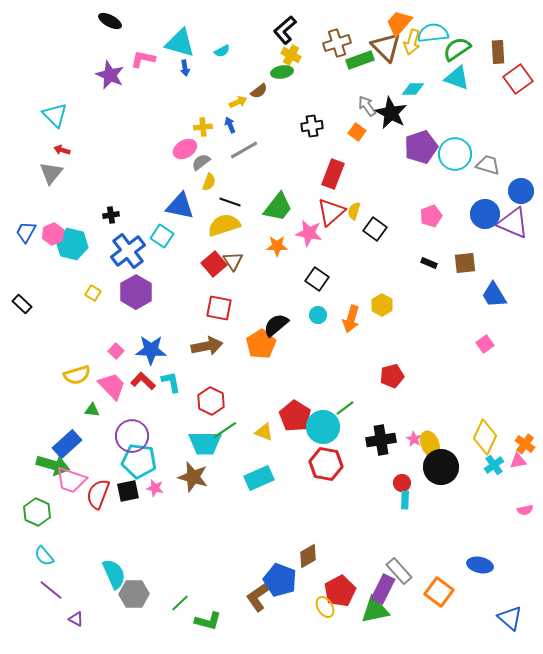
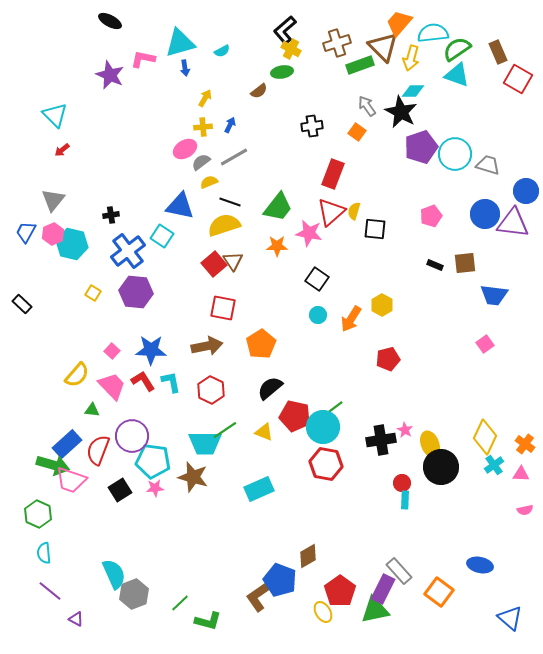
yellow arrow at (412, 42): moved 1 px left, 16 px down
cyan triangle at (180, 43): rotated 32 degrees counterclockwise
brown triangle at (386, 47): moved 3 px left
brown rectangle at (498, 52): rotated 20 degrees counterclockwise
yellow cross at (291, 55): moved 6 px up
green rectangle at (360, 60): moved 5 px down
cyan triangle at (457, 78): moved 3 px up
red square at (518, 79): rotated 24 degrees counterclockwise
cyan diamond at (413, 89): moved 2 px down
yellow arrow at (238, 102): moved 33 px left, 4 px up; rotated 36 degrees counterclockwise
black star at (391, 113): moved 10 px right, 1 px up
blue arrow at (230, 125): rotated 49 degrees clockwise
red arrow at (62, 150): rotated 56 degrees counterclockwise
gray line at (244, 150): moved 10 px left, 7 px down
gray triangle at (51, 173): moved 2 px right, 27 px down
yellow semicircle at (209, 182): rotated 132 degrees counterclockwise
blue circle at (521, 191): moved 5 px right
purple triangle at (513, 223): rotated 16 degrees counterclockwise
black square at (375, 229): rotated 30 degrees counterclockwise
black rectangle at (429, 263): moved 6 px right, 2 px down
purple hexagon at (136, 292): rotated 24 degrees counterclockwise
blue trapezoid at (494, 295): rotated 52 degrees counterclockwise
red square at (219, 308): moved 4 px right
orange arrow at (351, 319): rotated 16 degrees clockwise
black semicircle at (276, 325): moved 6 px left, 63 px down
pink square at (116, 351): moved 4 px left
yellow semicircle at (77, 375): rotated 32 degrees counterclockwise
red pentagon at (392, 376): moved 4 px left, 17 px up
red L-shape at (143, 381): rotated 15 degrees clockwise
red hexagon at (211, 401): moved 11 px up
green line at (345, 408): moved 11 px left
red pentagon at (295, 416): rotated 20 degrees counterclockwise
pink star at (414, 439): moved 9 px left, 9 px up
cyan pentagon at (139, 461): moved 14 px right
pink triangle at (518, 461): moved 3 px right, 13 px down; rotated 12 degrees clockwise
cyan rectangle at (259, 478): moved 11 px down
pink star at (155, 488): rotated 18 degrees counterclockwise
black square at (128, 491): moved 8 px left, 1 px up; rotated 20 degrees counterclockwise
red semicircle at (98, 494): moved 44 px up
green hexagon at (37, 512): moved 1 px right, 2 px down
cyan semicircle at (44, 556): moved 3 px up; rotated 35 degrees clockwise
purple line at (51, 590): moved 1 px left, 1 px down
red pentagon at (340, 591): rotated 8 degrees counterclockwise
gray hexagon at (134, 594): rotated 20 degrees counterclockwise
yellow ellipse at (325, 607): moved 2 px left, 5 px down
